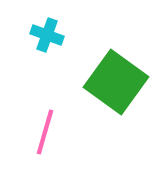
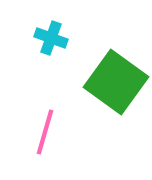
cyan cross: moved 4 px right, 3 px down
